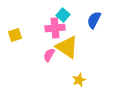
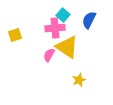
blue semicircle: moved 5 px left
